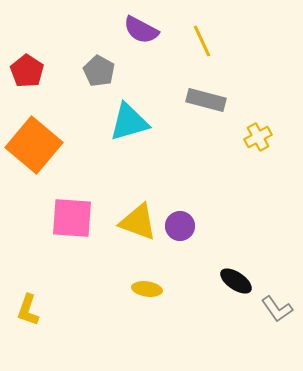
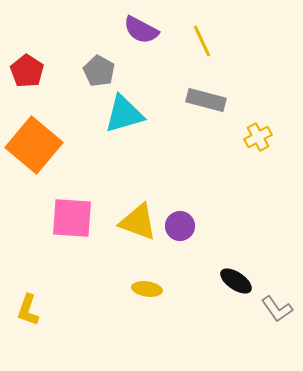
cyan triangle: moved 5 px left, 8 px up
